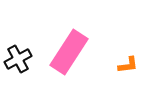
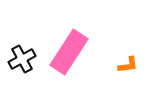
black cross: moved 4 px right
